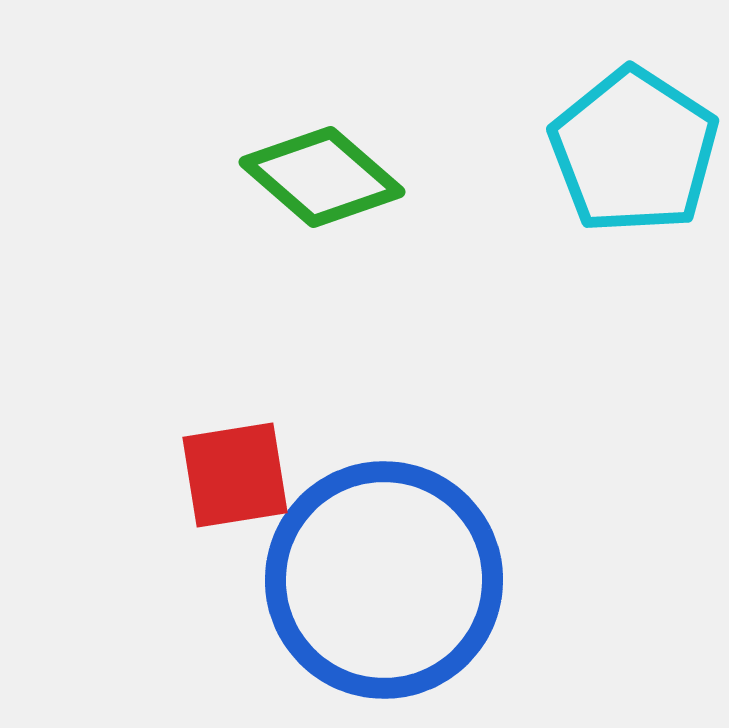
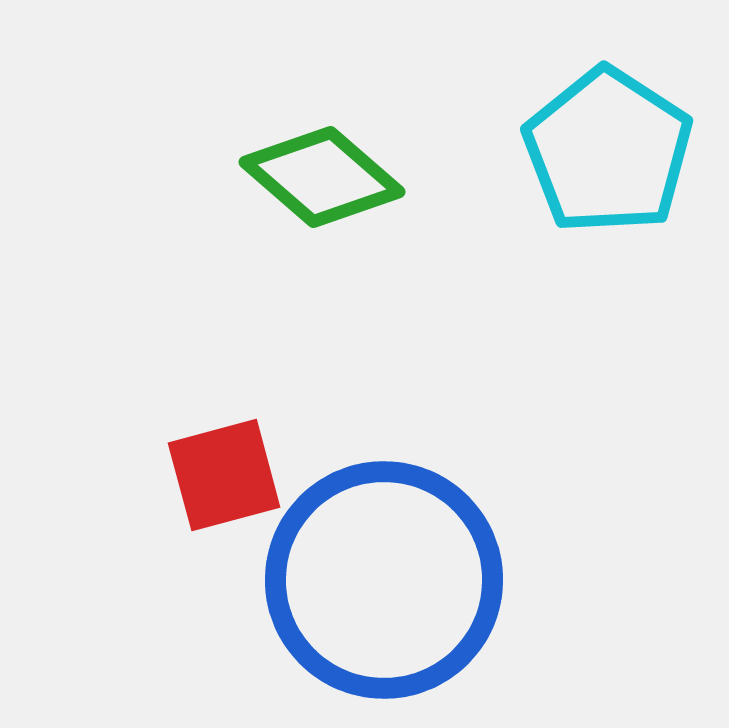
cyan pentagon: moved 26 px left
red square: moved 11 px left; rotated 6 degrees counterclockwise
